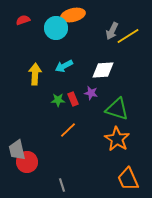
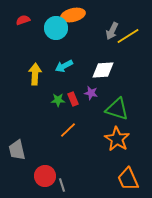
red circle: moved 18 px right, 14 px down
